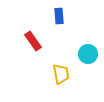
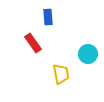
blue rectangle: moved 11 px left, 1 px down
red rectangle: moved 2 px down
